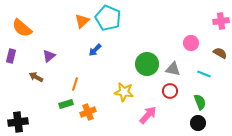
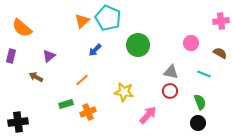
green circle: moved 9 px left, 19 px up
gray triangle: moved 2 px left, 3 px down
orange line: moved 7 px right, 4 px up; rotated 32 degrees clockwise
